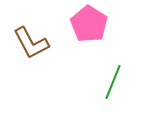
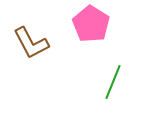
pink pentagon: moved 2 px right
